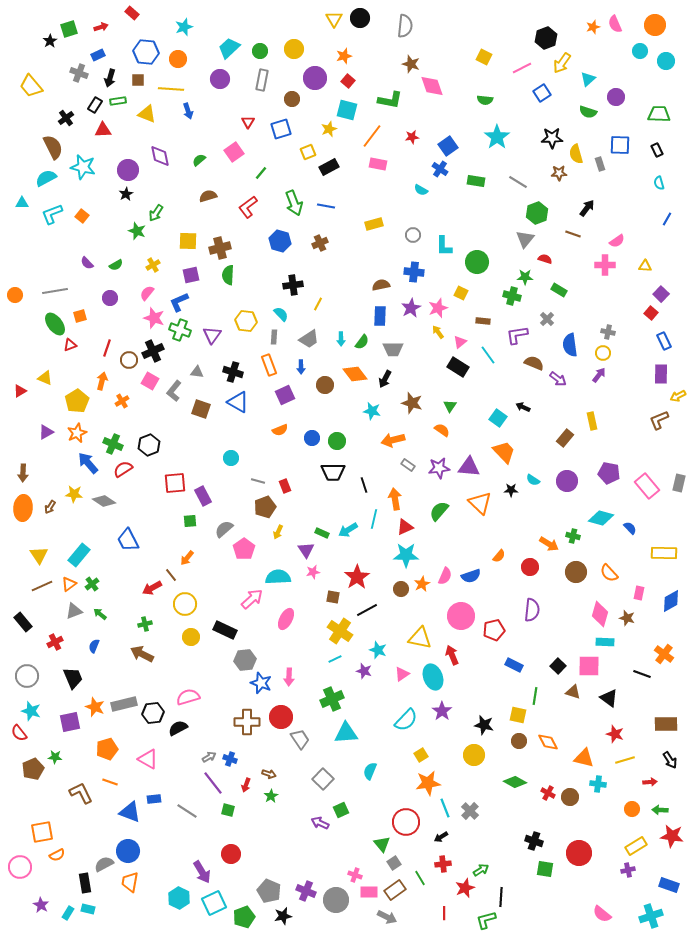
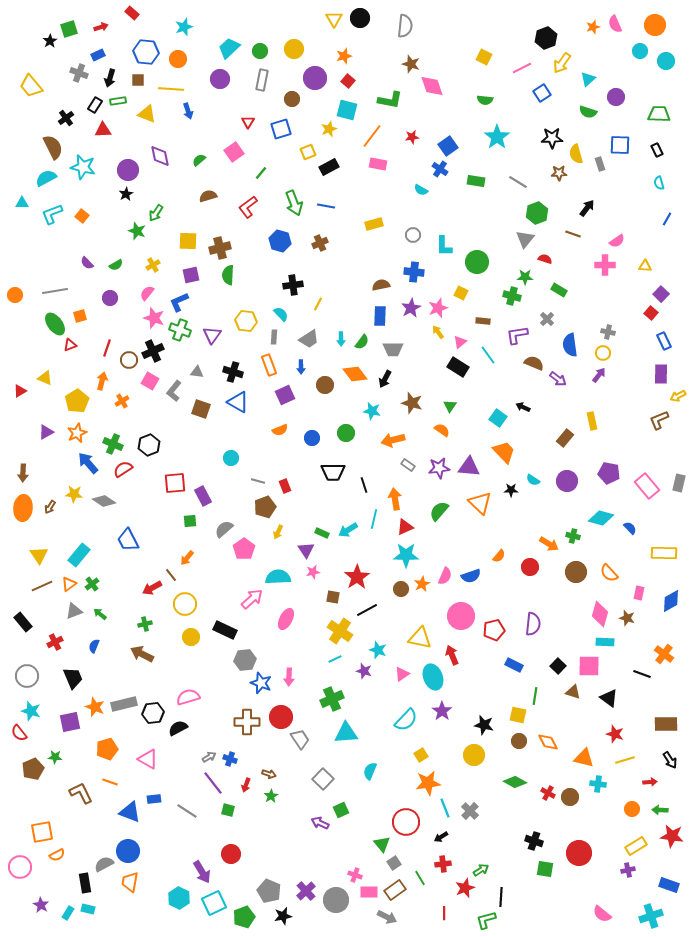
green circle at (337, 441): moved 9 px right, 8 px up
purple semicircle at (532, 610): moved 1 px right, 14 px down
purple cross at (306, 891): rotated 24 degrees clockwise
